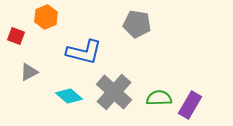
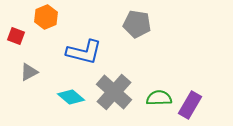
cyan diamond: moved 2 px right, 1 px down
